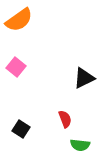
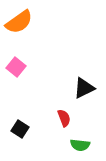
orange semicircle: moved 2 px down
black triangle: moved 10 px down
red semicircle: moved 1 px left, 1 px up
black square: moved 1 px left
